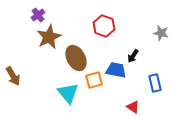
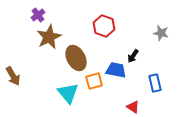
orange square: moved 1 px down
